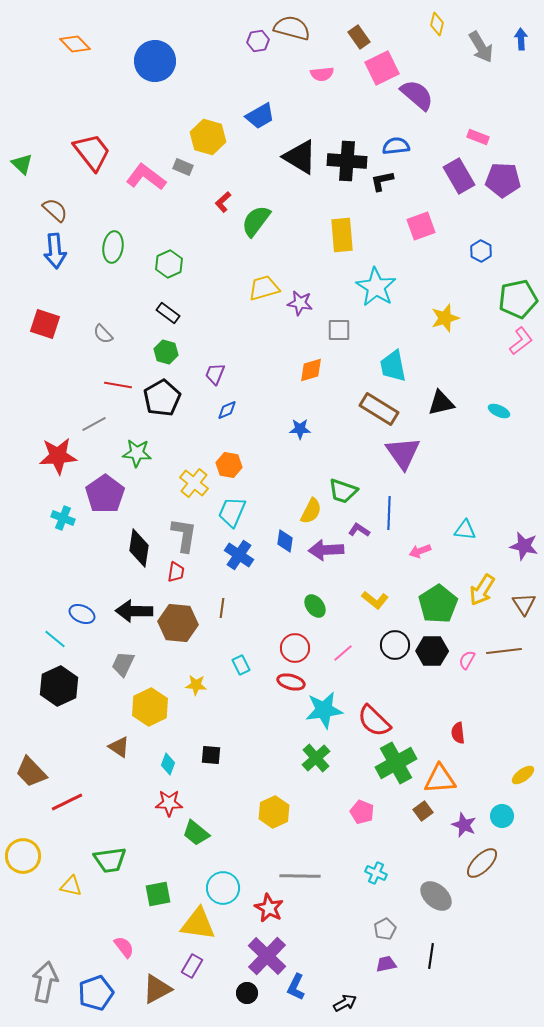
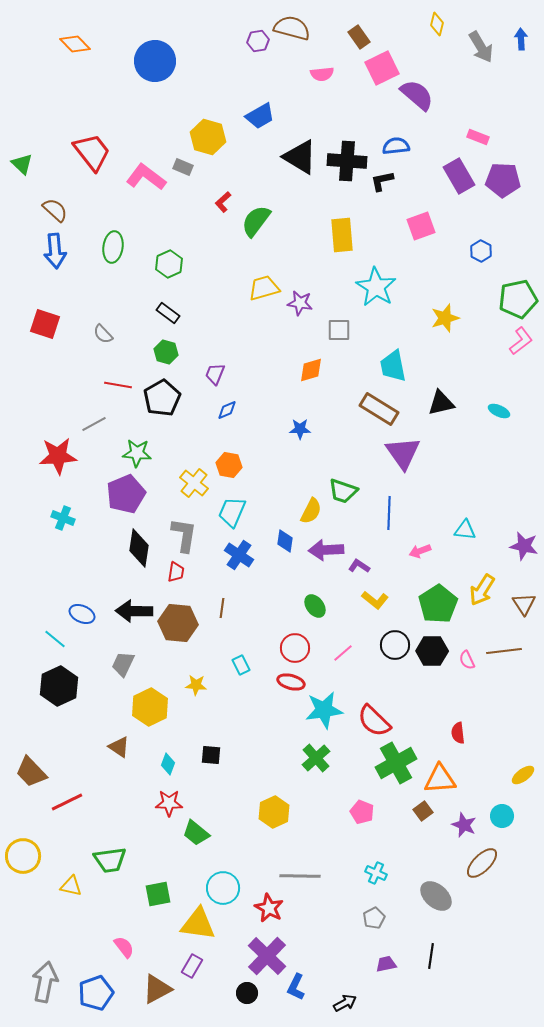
purple pentagon at (105, 494): moved 21 px right; rotated 12 degrees clockwise
purple L-shape at (359, 530): moved 36 px down
pink semicircle at (467, 660): rotated 54 degrees counterclockwise
gray pentagon at (385, 929): moved 11 px left, 11 px up
